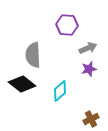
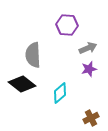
cyan diamond: moved 2 px down
brown cross: moved 1 px up
